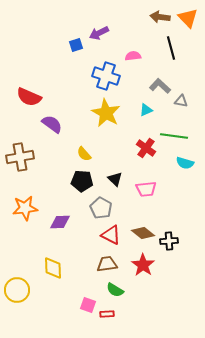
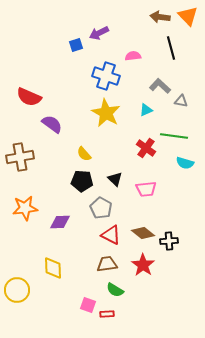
orange triangle: moved 2 px up
